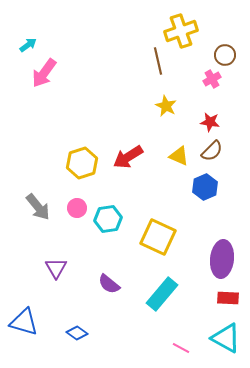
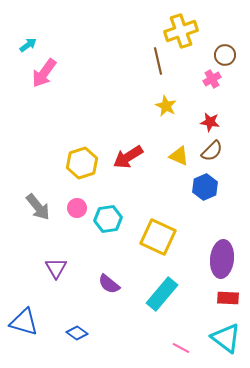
cyan triangle: rotated 8 degrees clockwise
